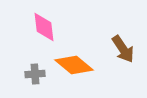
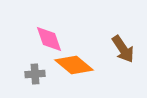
pink diamond: moved 5 px right, 12 px down; rotated 12 degrees counterclockwise
